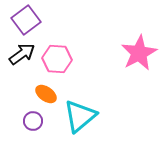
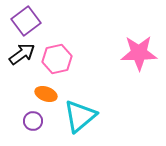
purple square: moved 1 px down
pink star: rotated 27 degrees clockwise
pink hexagon: rotated 16 degrees counterclockwise
orange ellipse: rotated 15 degrees counterclockwise
